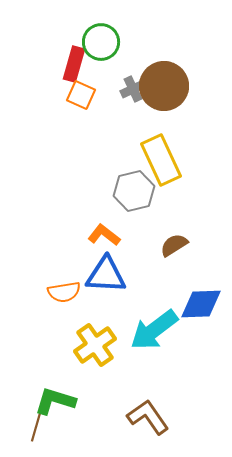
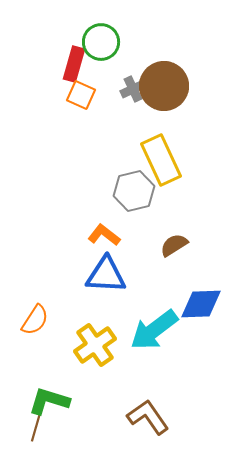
orange semicircle: moved 29 px left, 28 px down; rotated 48 degrees counterclockwise
green L-shape: moved 6 px left
